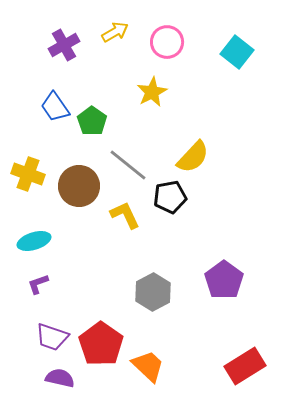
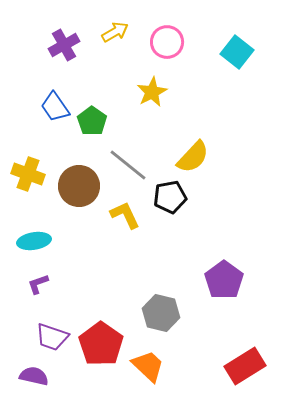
cyan ellipse: rotated 8 degrees clockwise
gray hexagon: moved 8 px right, 21 px down; rotated 18 degrees counterclockwise
purple semicircle: moved 26 px left, 2 px up
